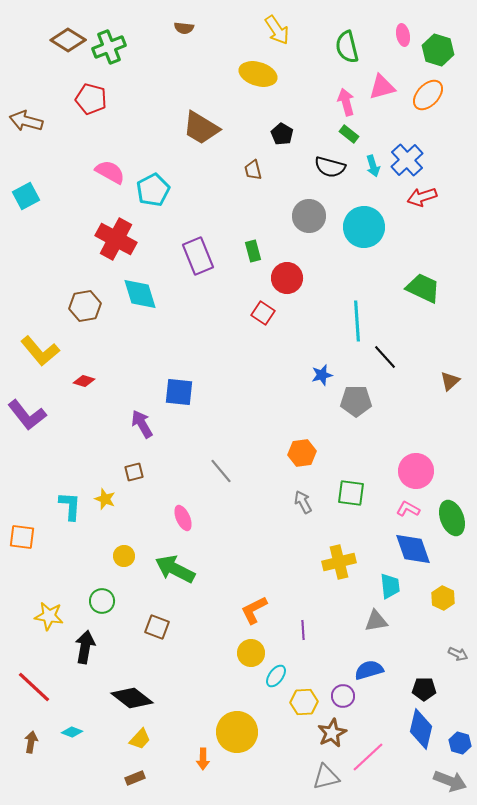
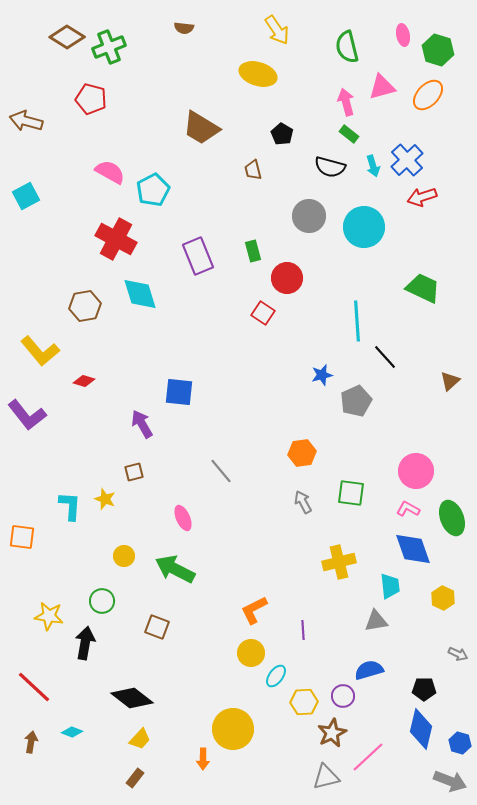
brown diamond at (68, 40): moved 1 px left, 3 px up
gray pentagon at (356, 401): rotated 24 degrees counterclockwise
black arrow at (85, 647): moved 4 px up
yellow circle at (237, 732): moved 4 px left, 3 px up
brown rectangle at (135, 778): rotated 30 degrees counterclockwise
